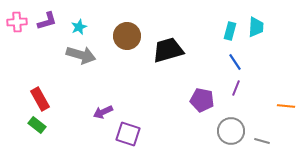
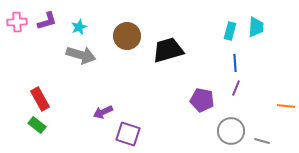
blue line: moved 1 px down; rotated 30 degrees clockwise
